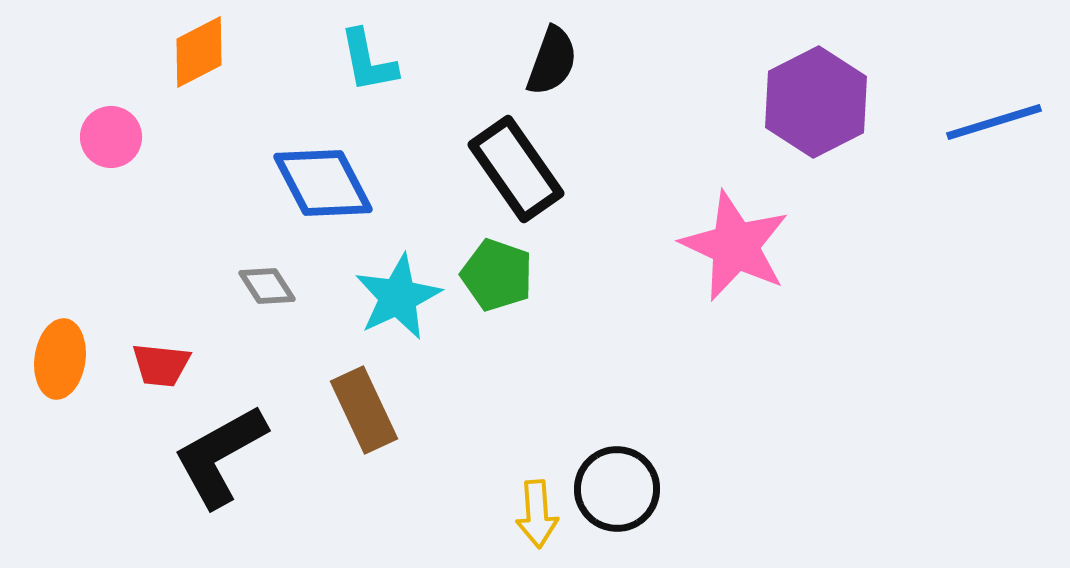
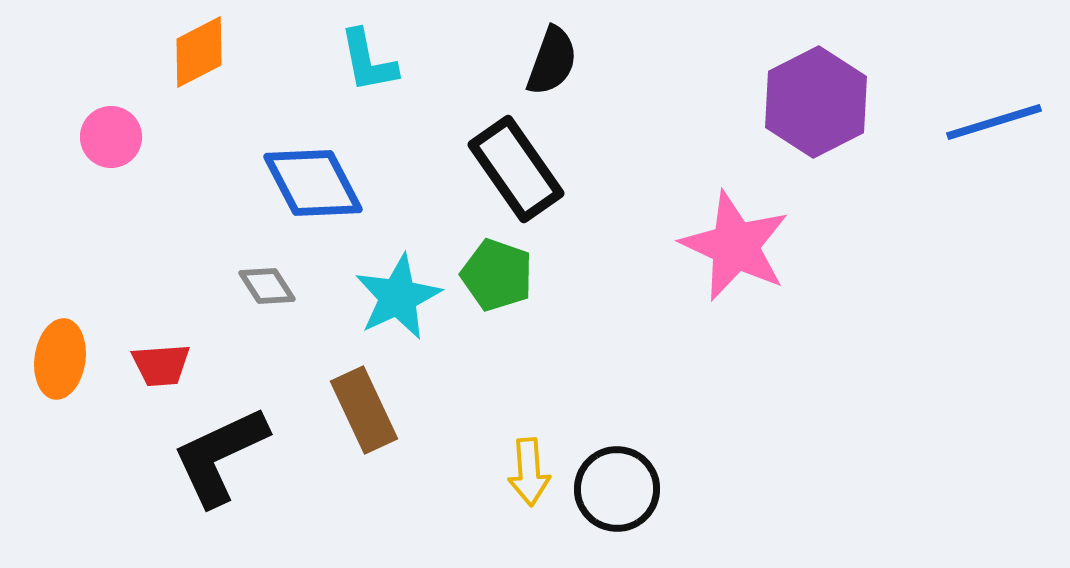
blue diamond: moved 10 px left
red trapezoid: rotated 10 degrees counterclockwise
black L-shape: rotated 4 degrees clockwise
yellow arrow: moved 8 px left, 42 px up
